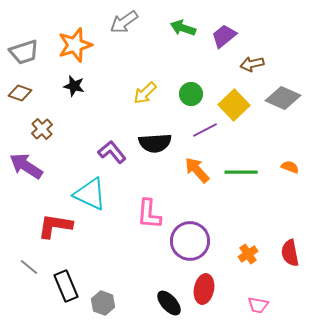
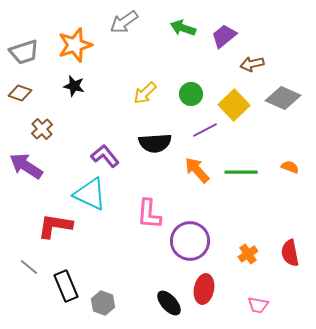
purple L-shape: moved 7 px left, 4 px down
